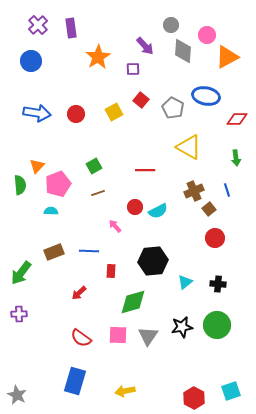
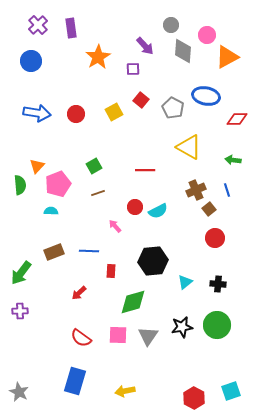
green arrow at (236, 158): moved 3 px left, 2 px down; rotated 105 degrees clockwise
brown cross at (194, 191): moved 2 px right, 1 px up
purple cross at (19, 314): moved 1 px right, 3 px up
gray star at (17, 395): moved 2 px right, 3 px up
